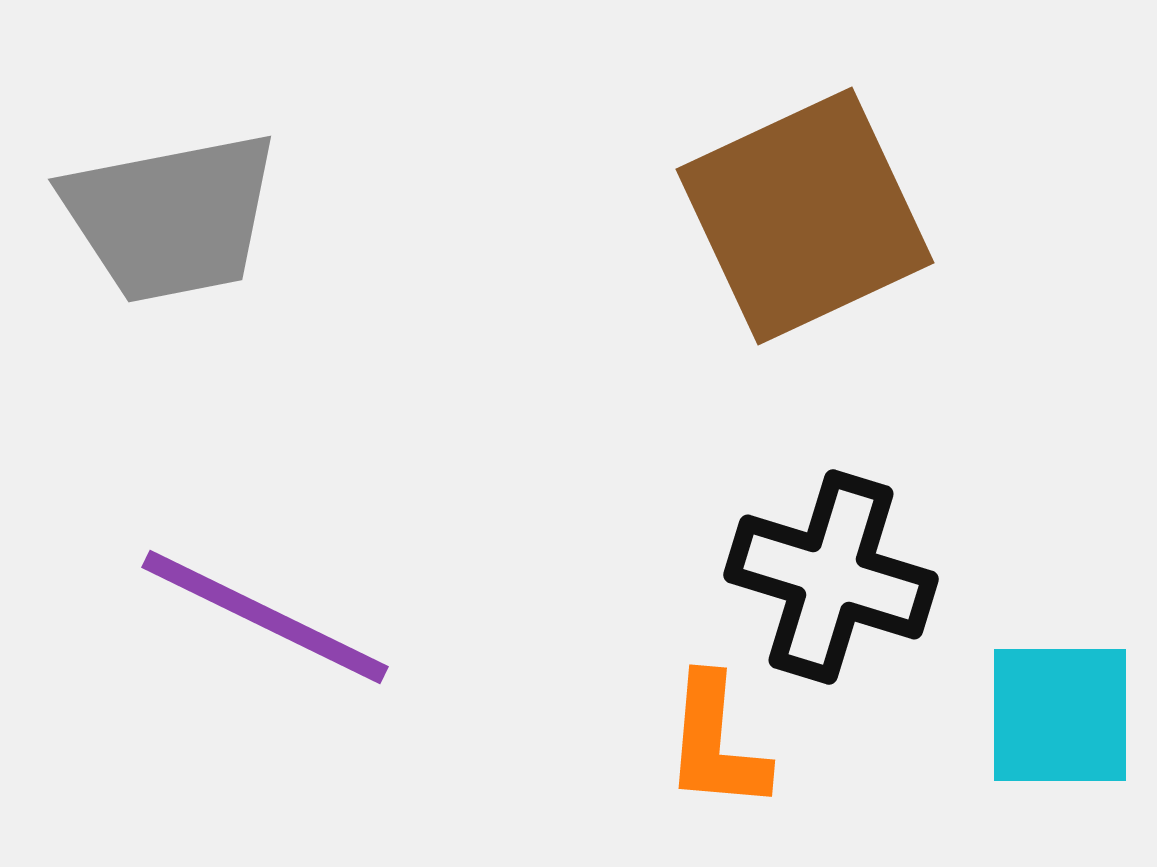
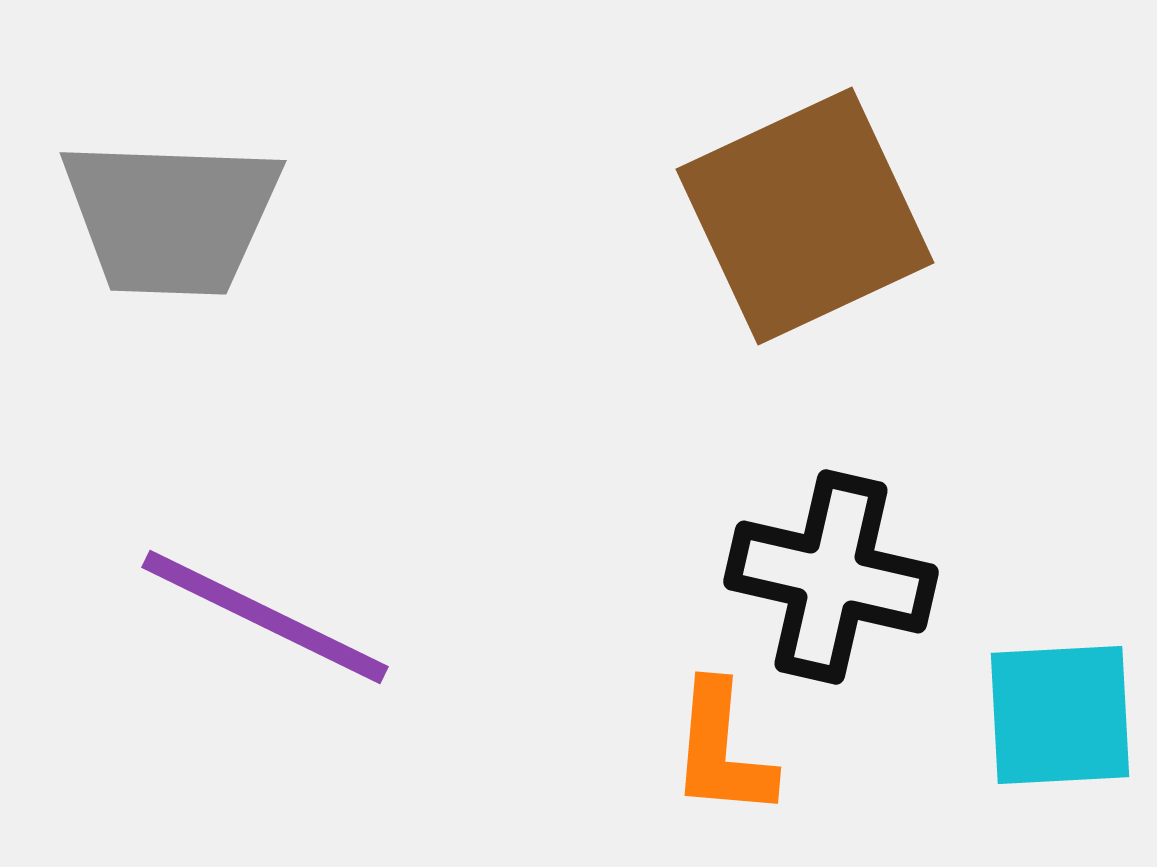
gray trapezoid: rotated 13 degrees clockwise
black cross: rotated 4 degrees counterclockwise
cyan square: rotated 3 degrees counterclockwise
orange L-shape: moved 6 px right, 7 px down
